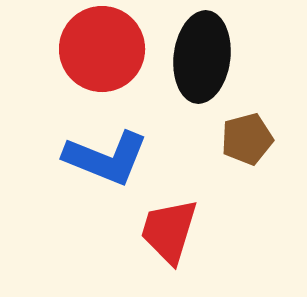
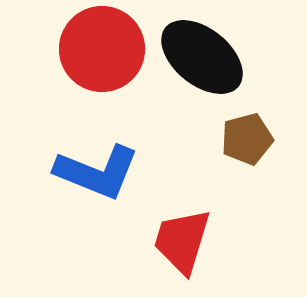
black ellipse: rotated 58 degrees counterclockwise
blue L-shape: moved 9 px left, 14 px down
red trapezoid: moved 13 px right, 10 px down
